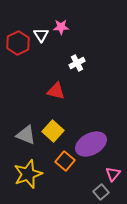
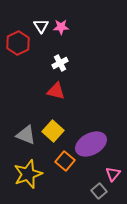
white triangle: moved 9 px up
white cross: moved 17 px left
gray square: moved 2 px left, 1 px up
